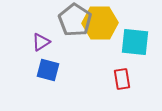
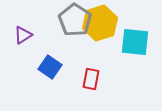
yellow hexagon: rotated 16 degrees counterclockwise
purple triangle: moved 18 px left, 7 px up
blue square: moved 2 px right, 3 px up; rotated 20 degrees clockwise
red rectangle: moved 31 px left; rotated 20 degrees clockwise
